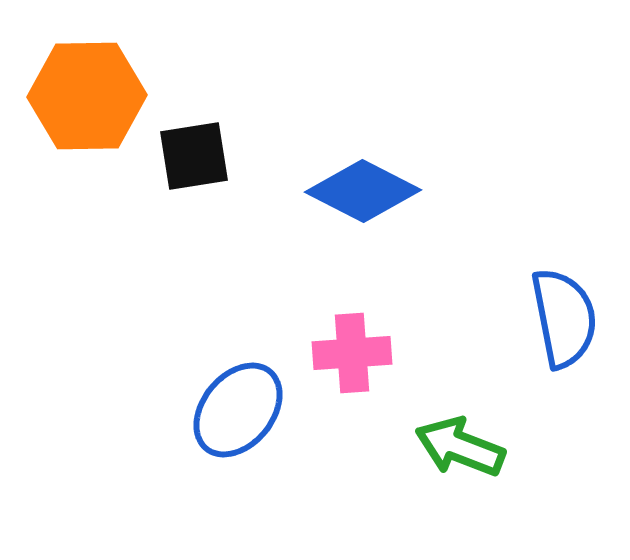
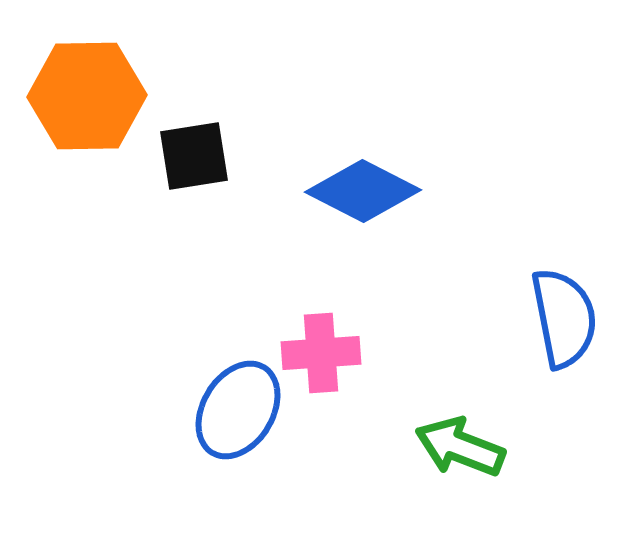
pink cross: moved 31 px left
blue ellipse: rotated 8 degrees counterclockwise
